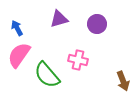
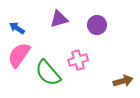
purple circle: moved 1 px down
blue arrow: rotated 28 degrees counterclockwise
pink cross: rotated 30 degrees counterclockwise
green semicircle: moved 1 px right, 2 px up
brown arrow: rotated 84 degrees counterclockwise
